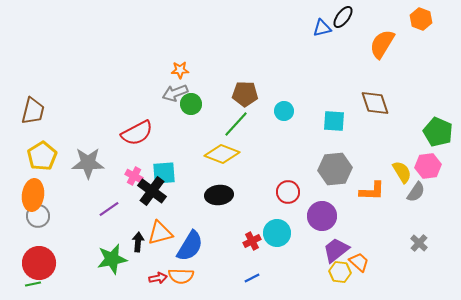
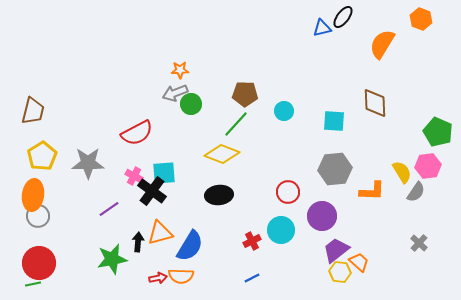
brown diamond at (375, 103): rotated 16 degrees clockwise
cyan circle at (277, 233): moved 4 px right, 3 px up
